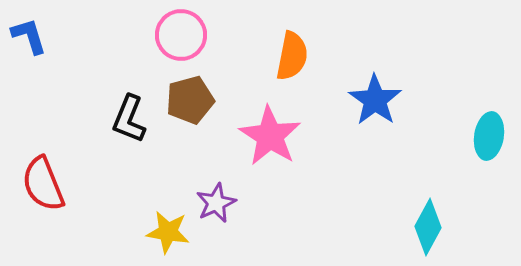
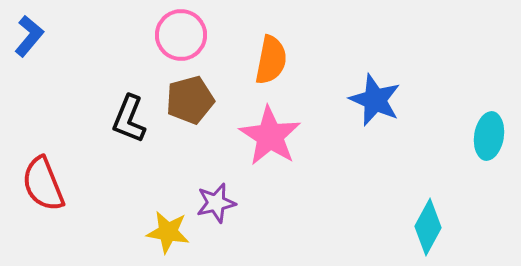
blue L-shape: rotated 57 degrees clockwise
orange semicircle: moved 21 px left, 4 px down
blue star: rotated 12 degrees counterclockwise
purple star: rotated 12 degrees clockwise
